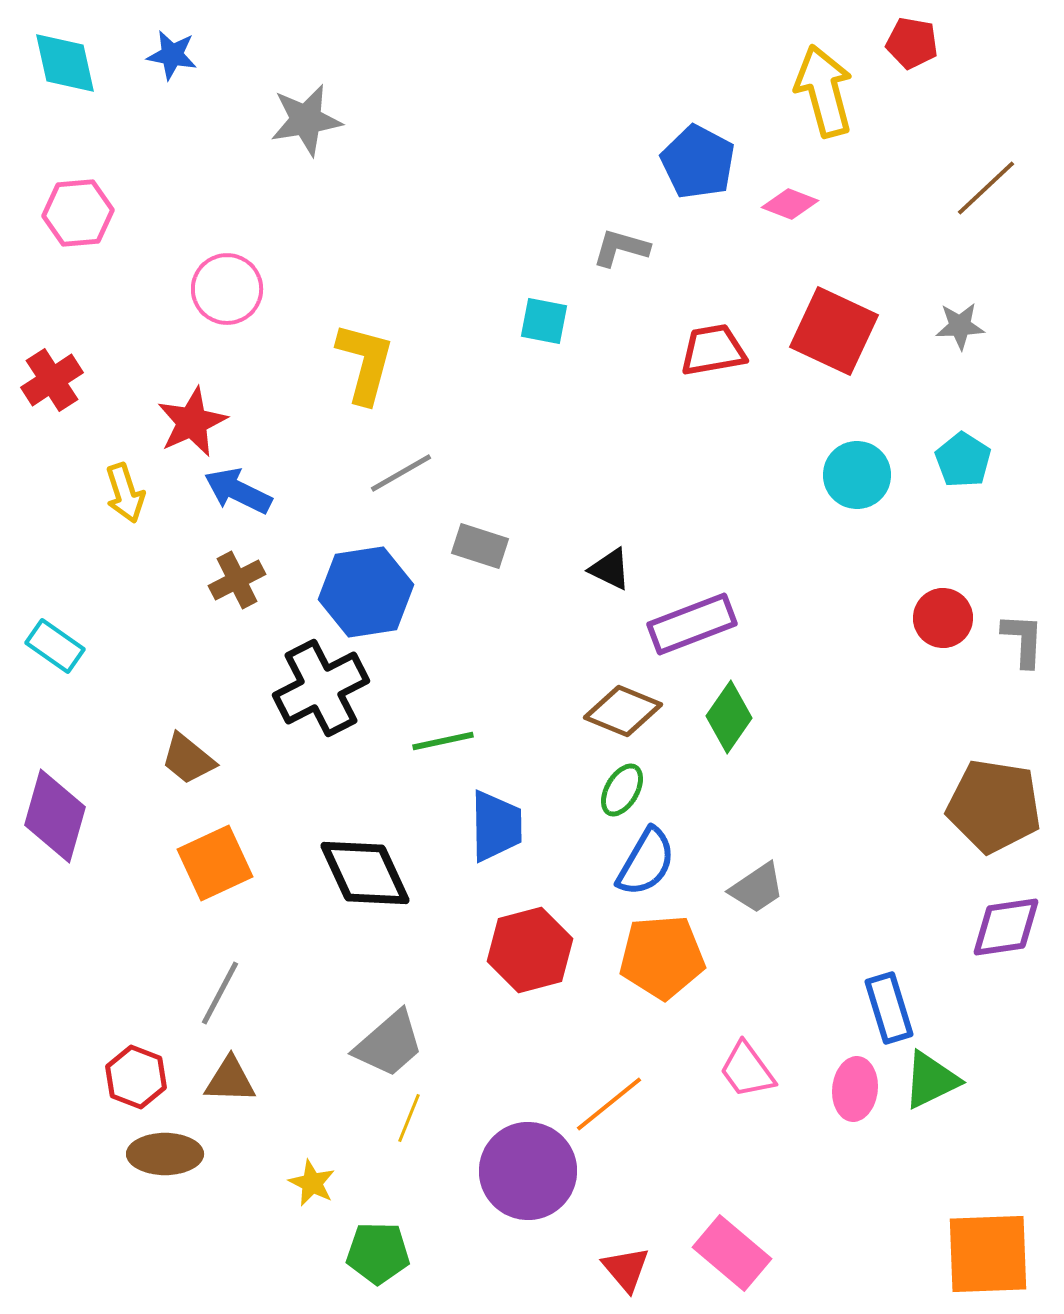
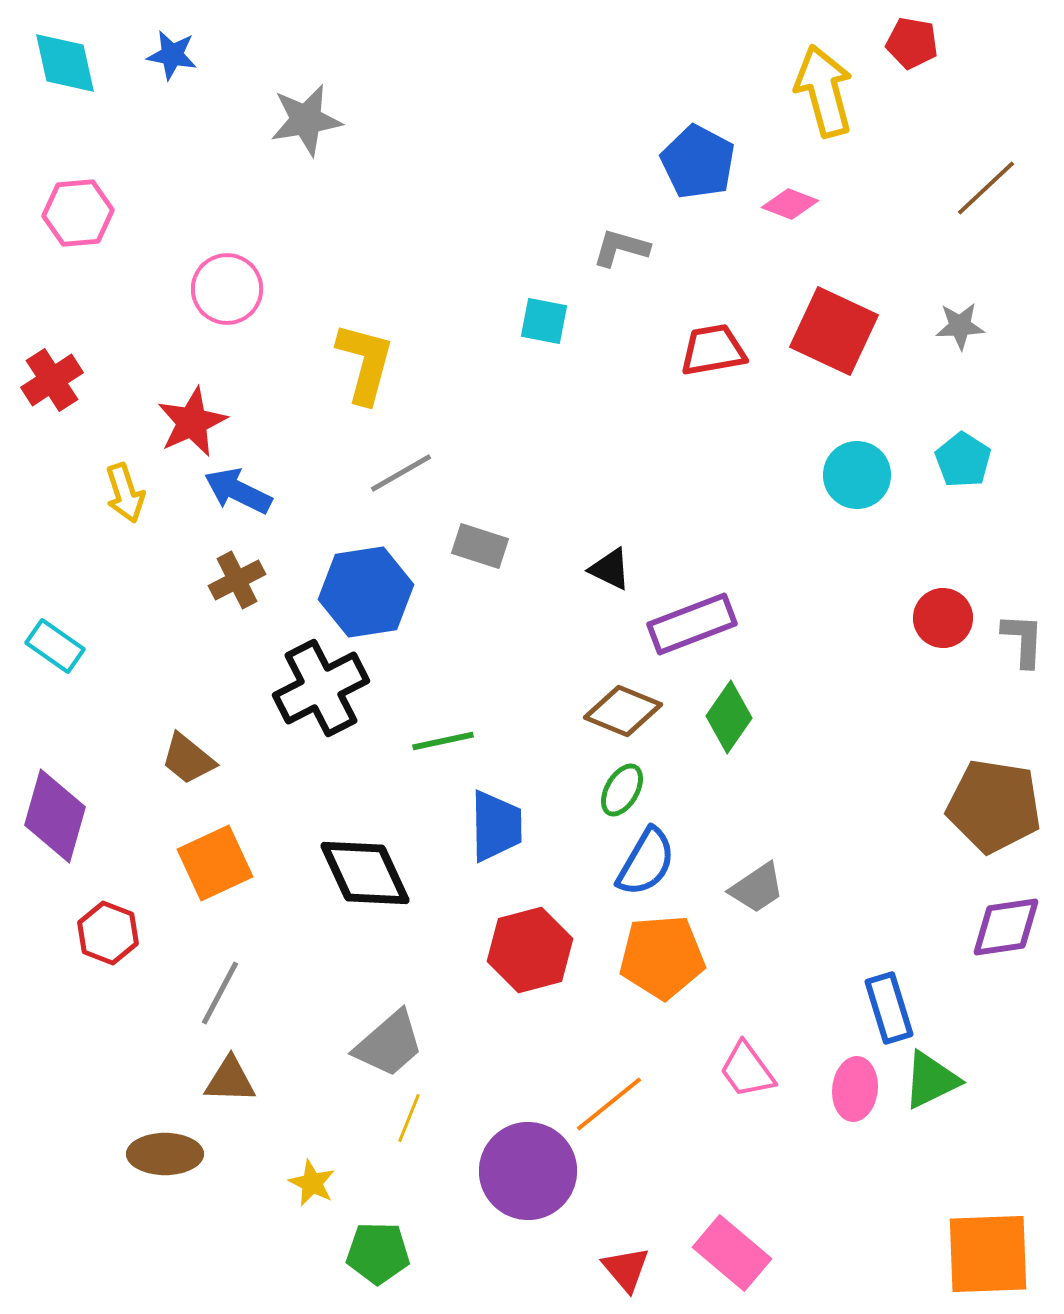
red hexagon at (136, 1077): moved 28 px left, 144 px up
